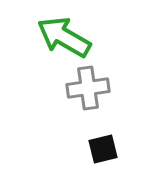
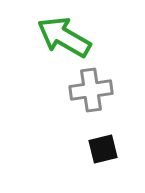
gray cross: moved 3 px right, 2 px down
